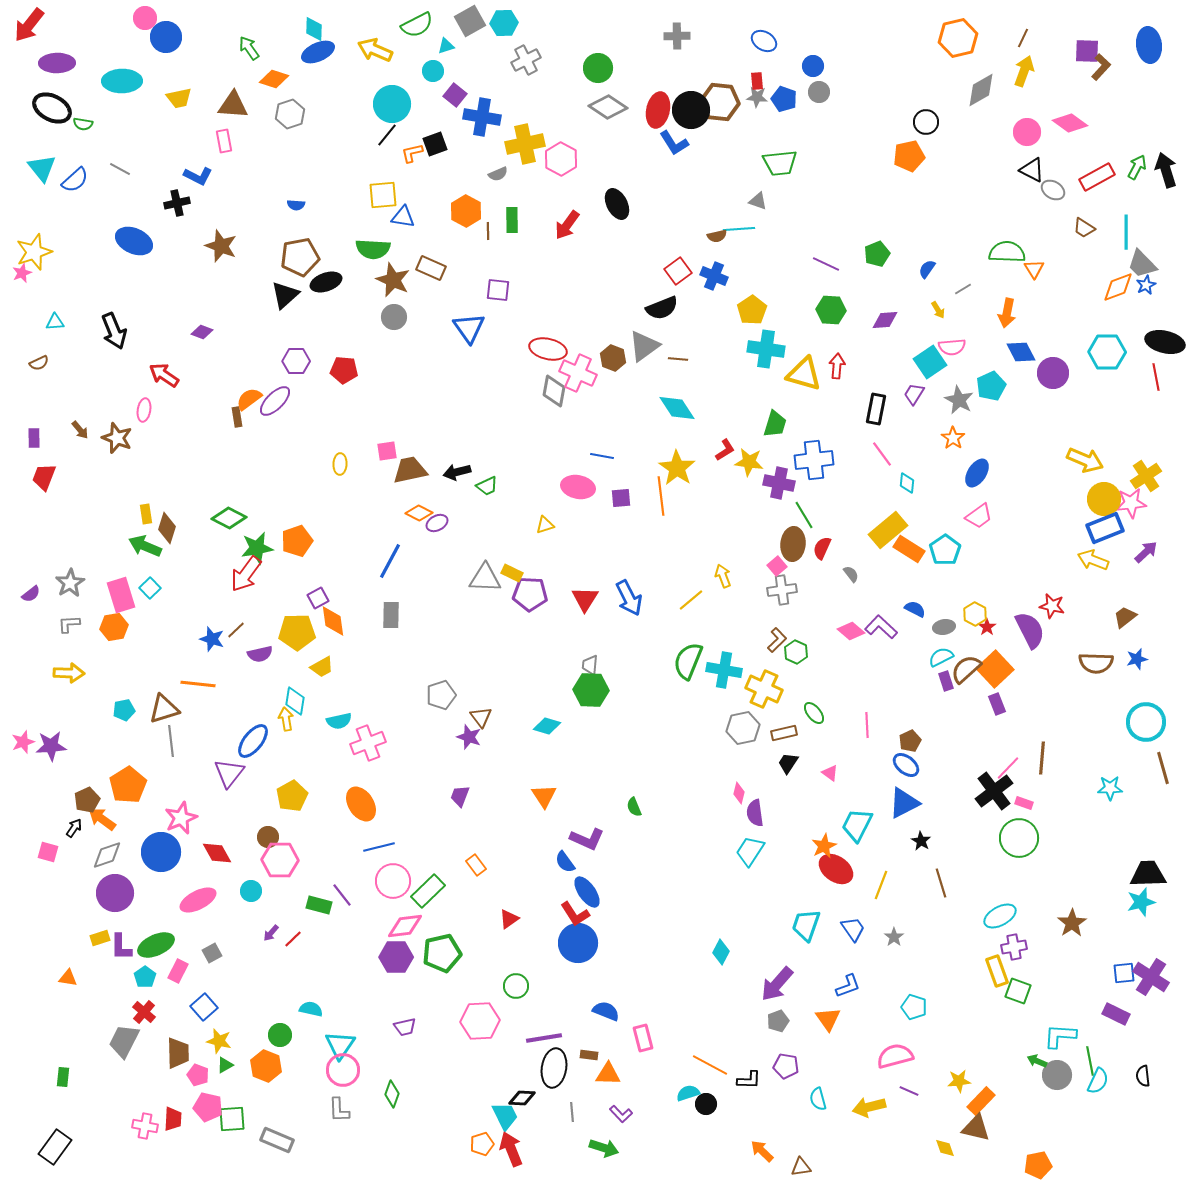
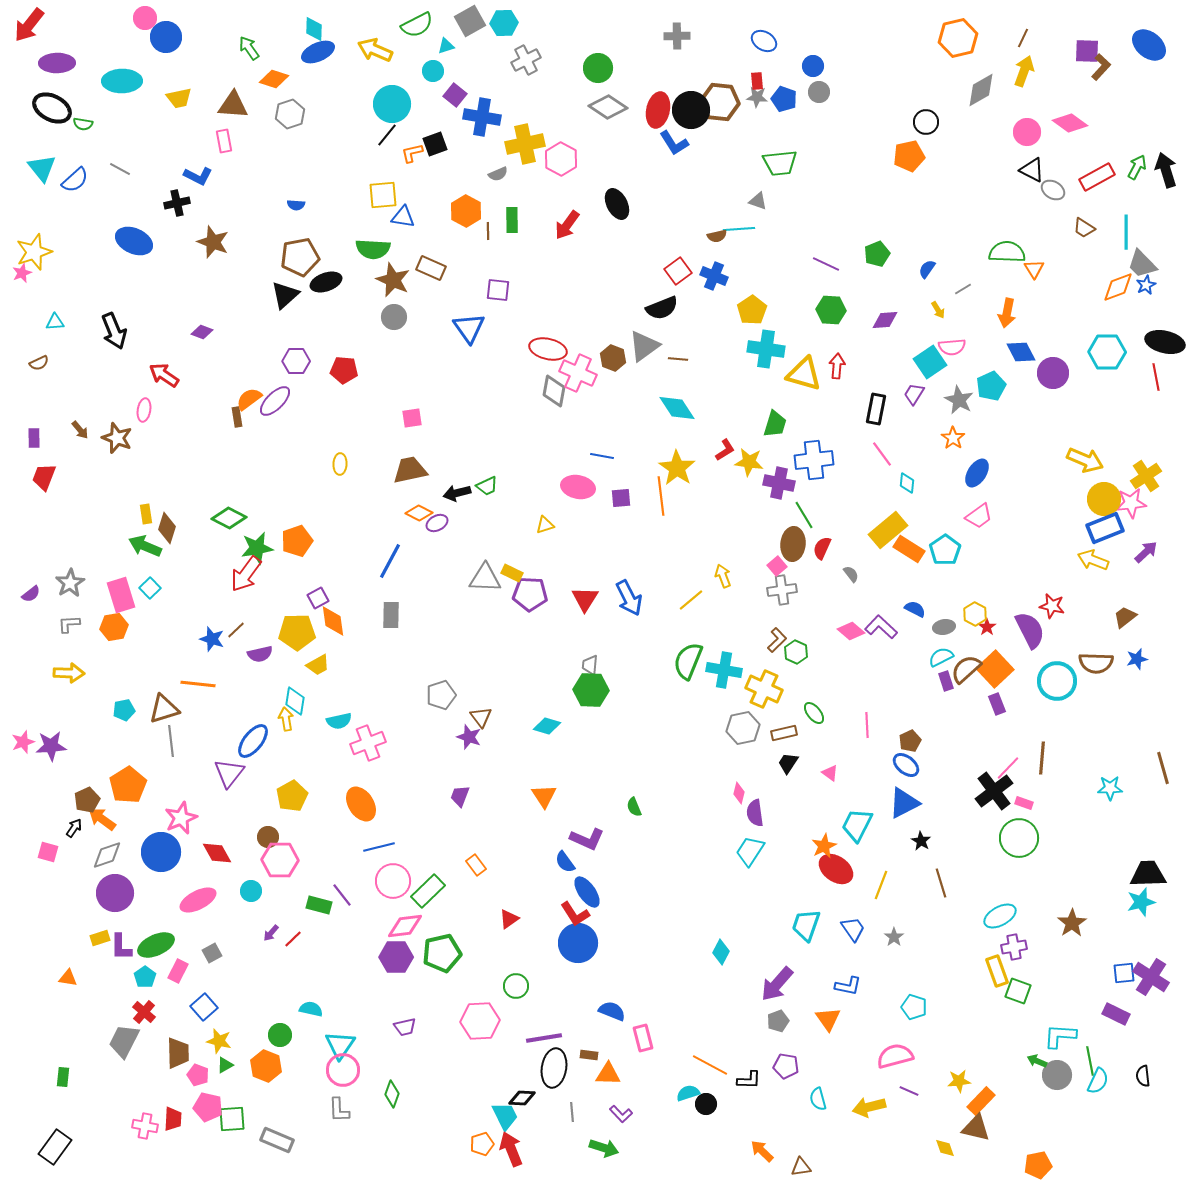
blue ellipse at (1149, 45): rotated 44 degrees counterclockwise
brown star at (221, 246): moved 8 px left, 4 px up
pink square at (387, 451): moved 25 px right, 33 px up
black arrow at (457, 472): moved 21 px down
yellow trapezoid at (322, 667): moved 4 px left, 2 px up
cyan circle at (1146, 722): moved 89 px left, 41 px up
blue L-shape at (848, 986): rotated 32 degrees clockwise
blue semicircle at (606, 1011): moved 6 px right
